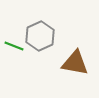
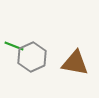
gray hexagon: moved 8 px left, 21 px down
